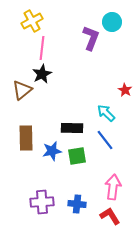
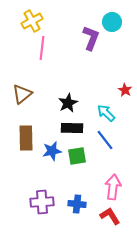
black star: moved 26 px right, 29 px down
brown triangle: moved 4 px down
